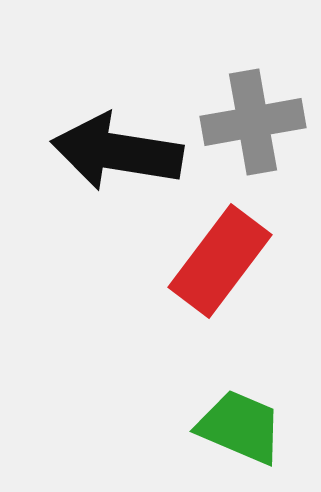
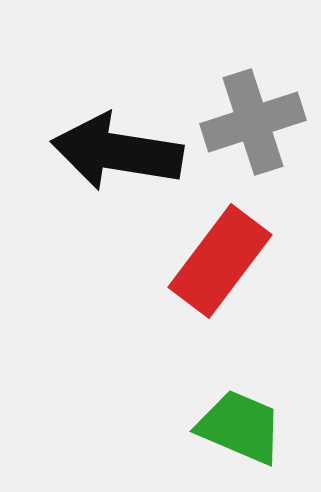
gray cross: rotated 8 degrees counterclockwise
